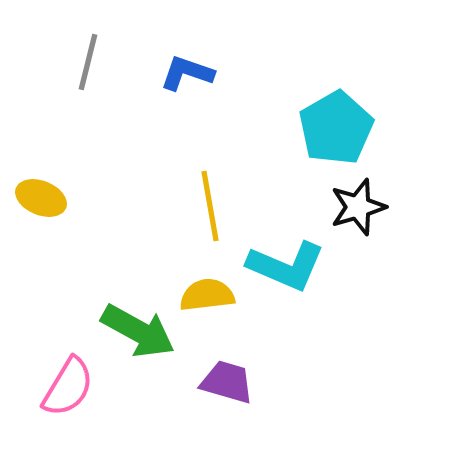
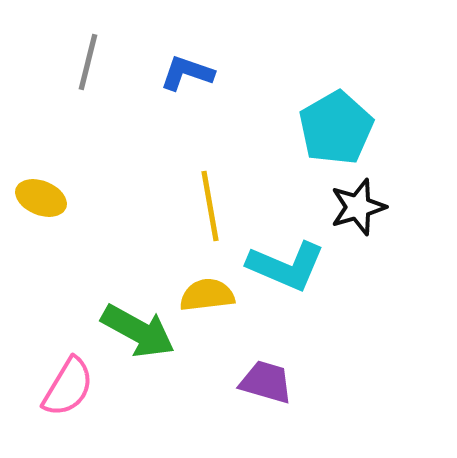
purple trapezoid: moved 39 px right
